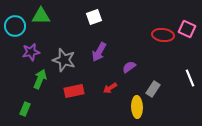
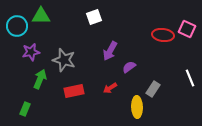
cyan circle: moved 2 px right
purple arrow: moved 11 px right, 1 px up
